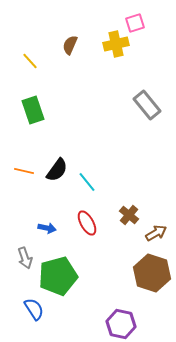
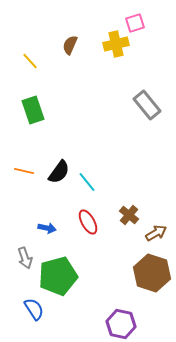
black semicircle: moved 2 px right, 2 px down
red ellipse: moved 1 px right, 1 px up
